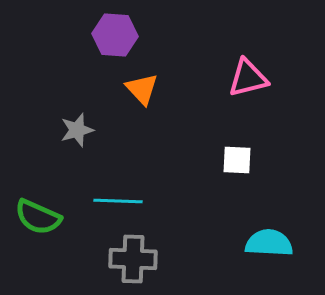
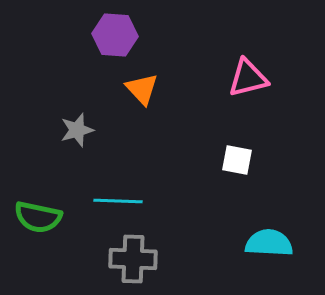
white square: rotated 8 degrees clockwise
green semicircle: rotated 12 degrees counterclockwise
